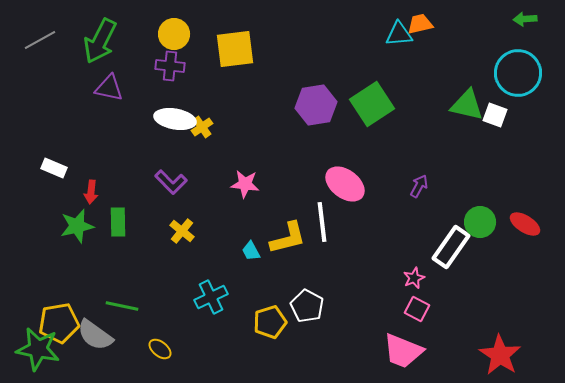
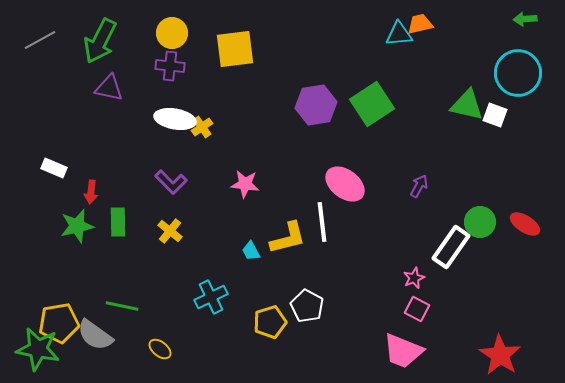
yellow circle at (174, 34): moved 2 px left, 1 px up
yellow cross at (182, 231): moved 12 px left
